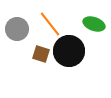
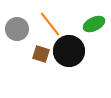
green ellipse: rotated 45 degrees counterclockwise
